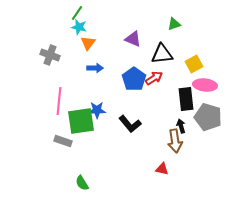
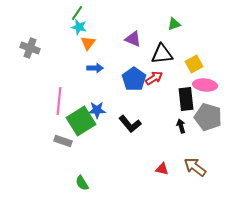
gray cross: moved 20 px left, 7 px up
green square: rotated 24 degrees counterclockwise
brown arrow: moved 20 px right, 26 px down; rotated 135 degrees clockwise
